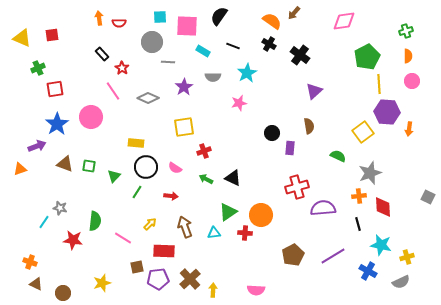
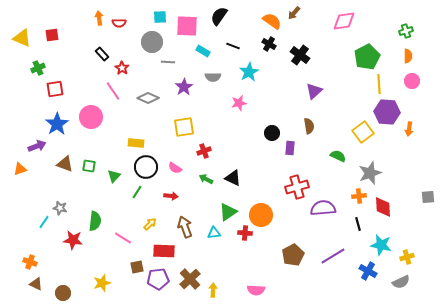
cyan star at (247, 73): moved 2 px right, 1 px up
gray square at (428, 197): rotated 32 degrees counterclockwise
